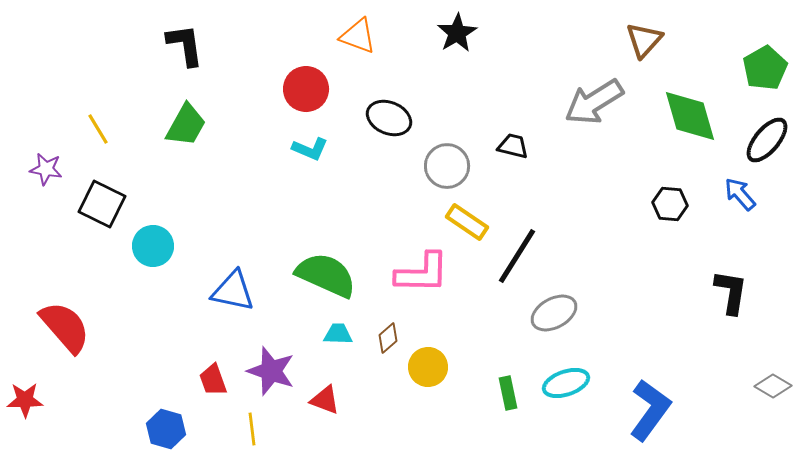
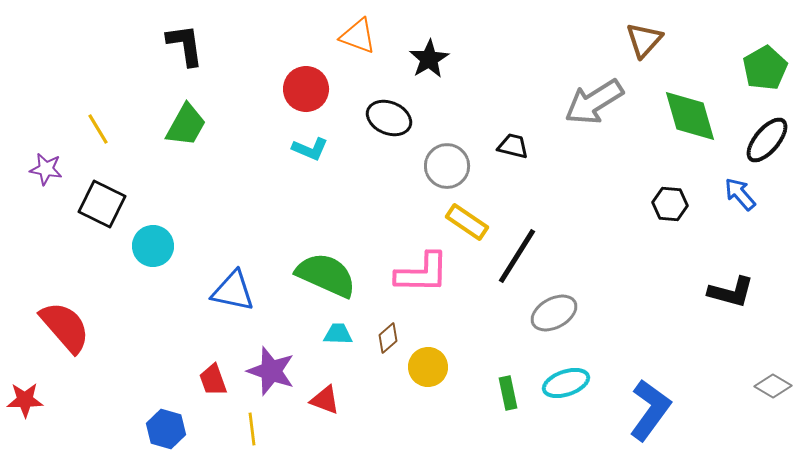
black star at (457, 33): moved 28 px left, 26 px down
black L-shape at (731, 292): rotated 96 degrees clockwise
